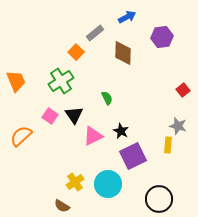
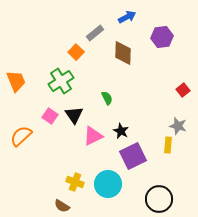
yellow cross: rotated 36 degrees counterclockwise
